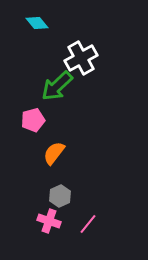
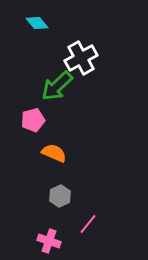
orange semicircle: rotated 75 degrees clockwise
pink cross: moved 20 px down
